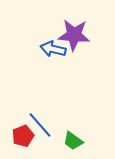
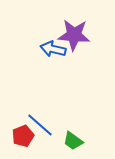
blue line: rotated 8 degrees counterclockwise
